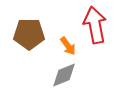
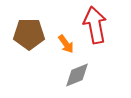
orange arrow: moved 2 px left, 2 px up
gray diamond: moved 13 px right
